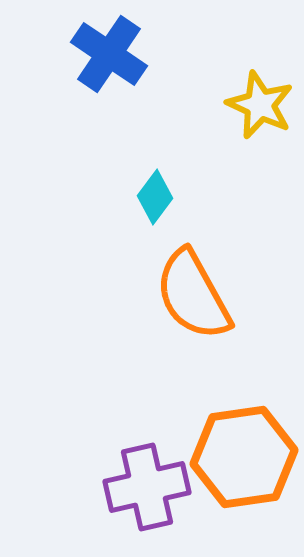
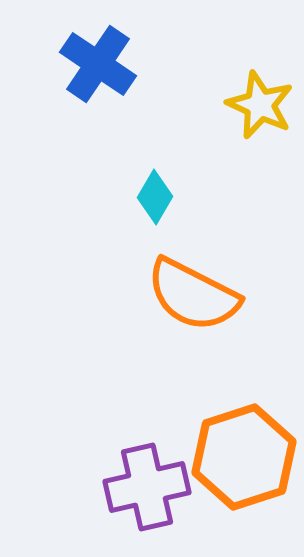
blue cross: moved 11 px left, 10 px down
cyan diamond: rotated 6 degrees counterclockwise
orange semicircle: rotated 34 degrees counterclockwise
orange hexagon: rotated 10 degrees counterclockwise
